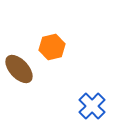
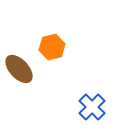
blue cross: moved 1 px down
